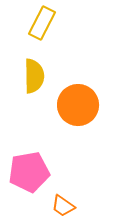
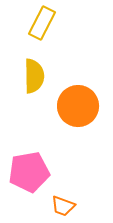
orange circle: moved 1 px down
orange trapezoid: rotated 15 degrees counterclockwise
